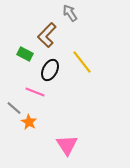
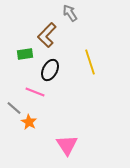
green rectangle: rotated 35 degrees counterclockwise
yellow line: moved 8 px right; rotated 20 degrees clockwise
